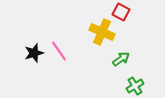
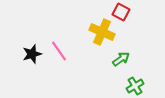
black star: moved 2 px left, 1 px down
